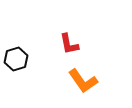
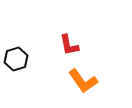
red L-shape: moved 1 px down
